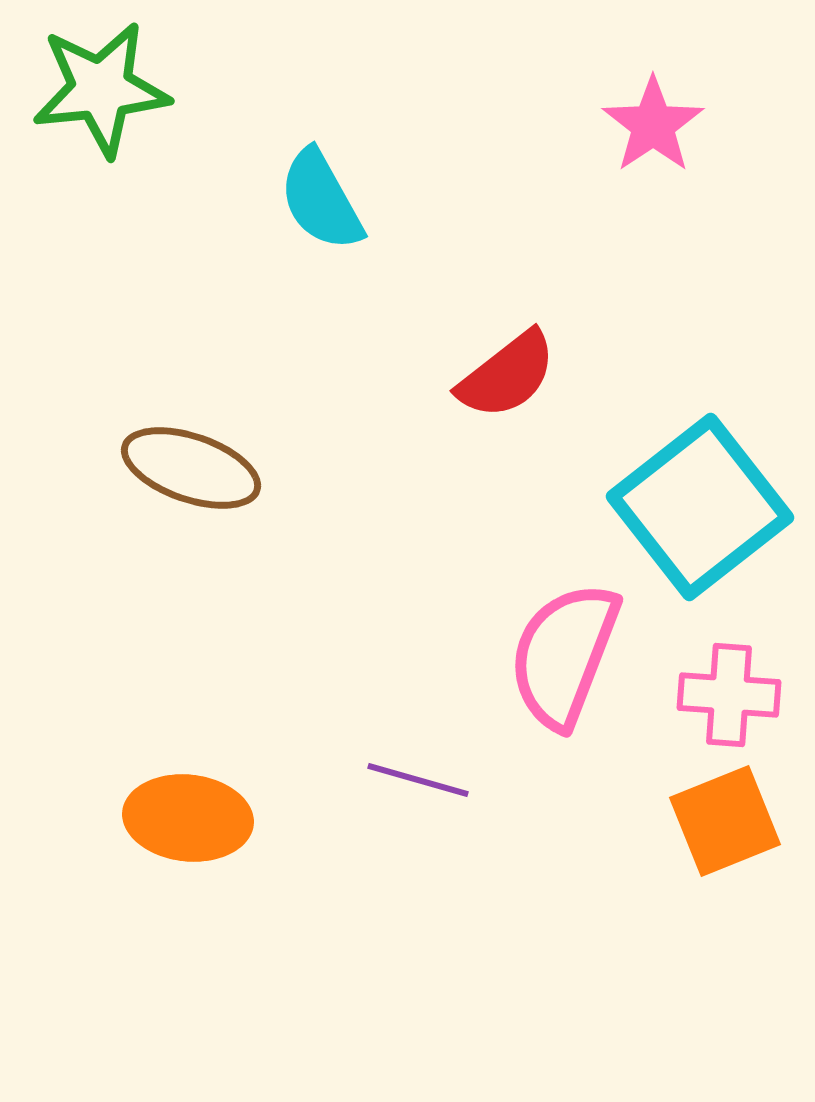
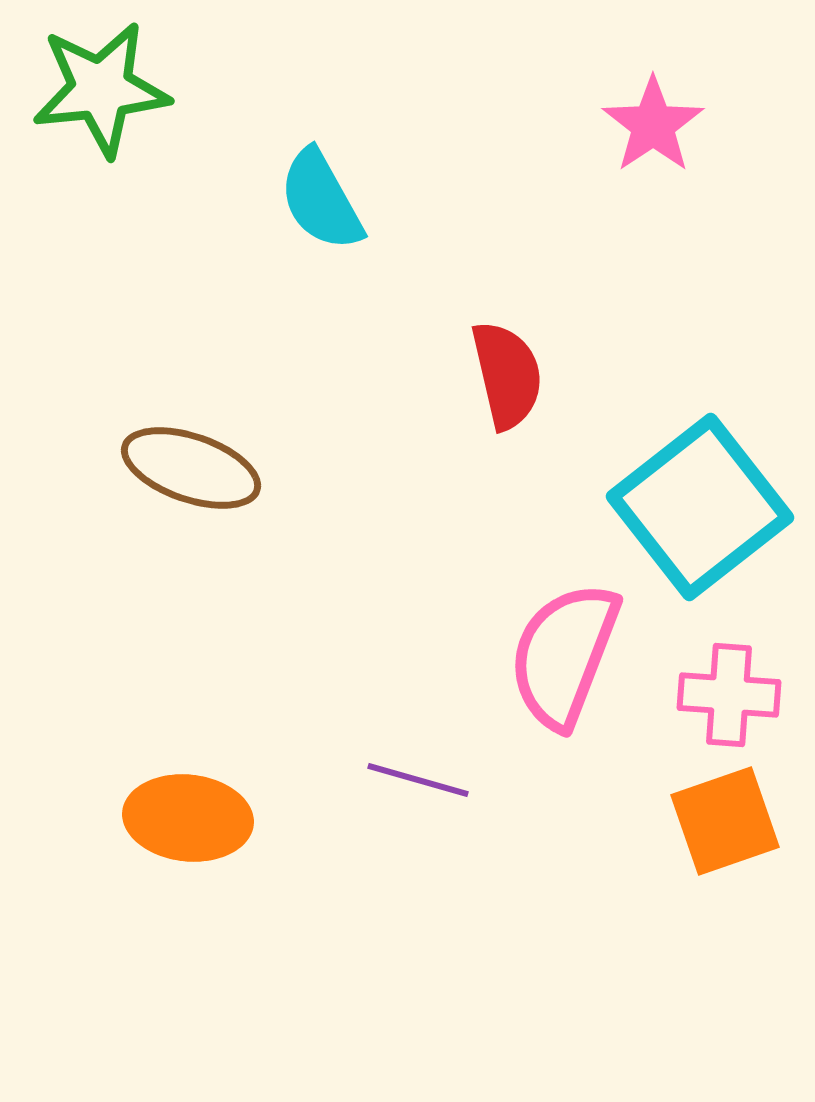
red semicircle: rotated 65 degrees counterclockwise
orange square: rotated 3 degrees clockwise
